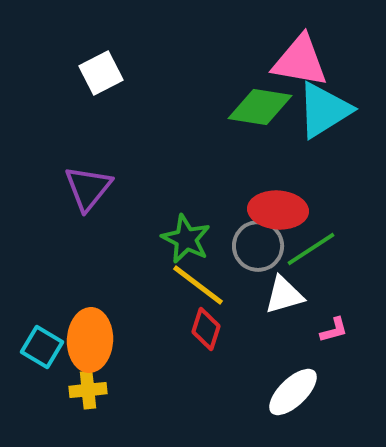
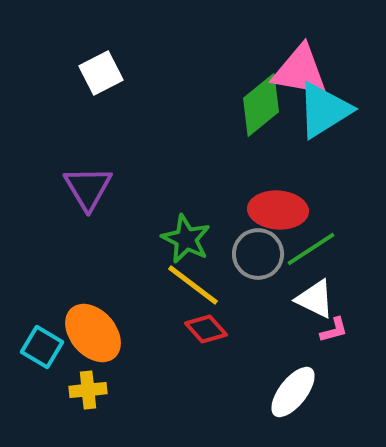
pink triangle: moved 10 px down
green diamond: moved 1 px right, 2 px up; rotated 48 degrees counterclockwise
purple triangle: rotated 10 degrees counterclockwise
gray circle: moved 8 px down
yellow line: moved 5 px left
white triangle: moved 31 px right, 4 px down; rotated 42 degrees clockwise
red diamond: rotated 60 degrees counterclockwise
orange ellipse: moved 3 px right, 7 px up; rotated 44 degrees counterclockwise
white ellipse: rotated 8 degrees counterclockwise
